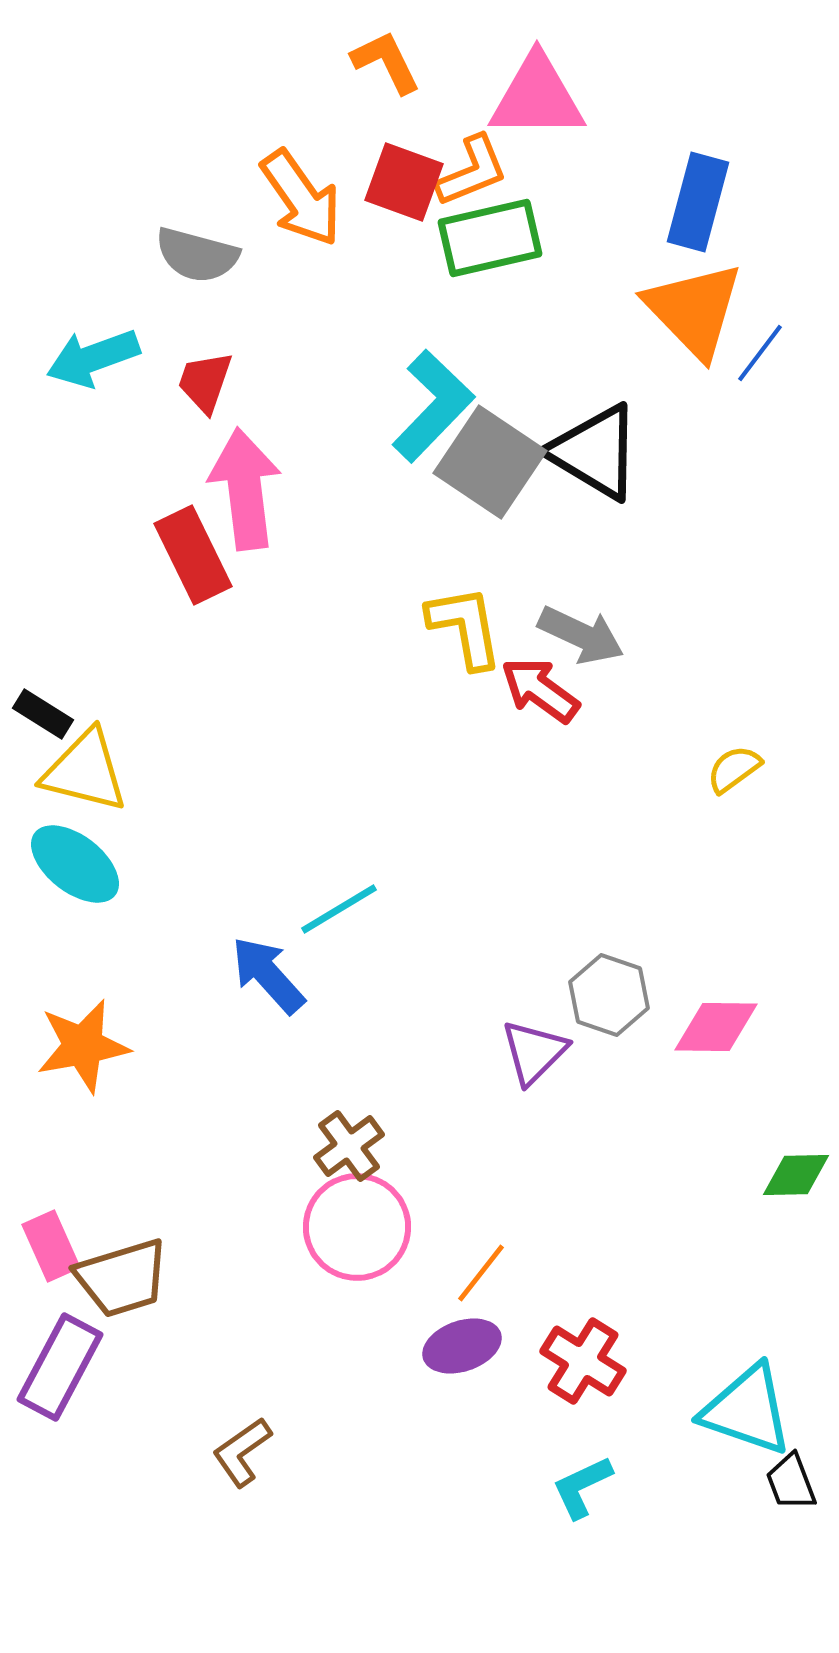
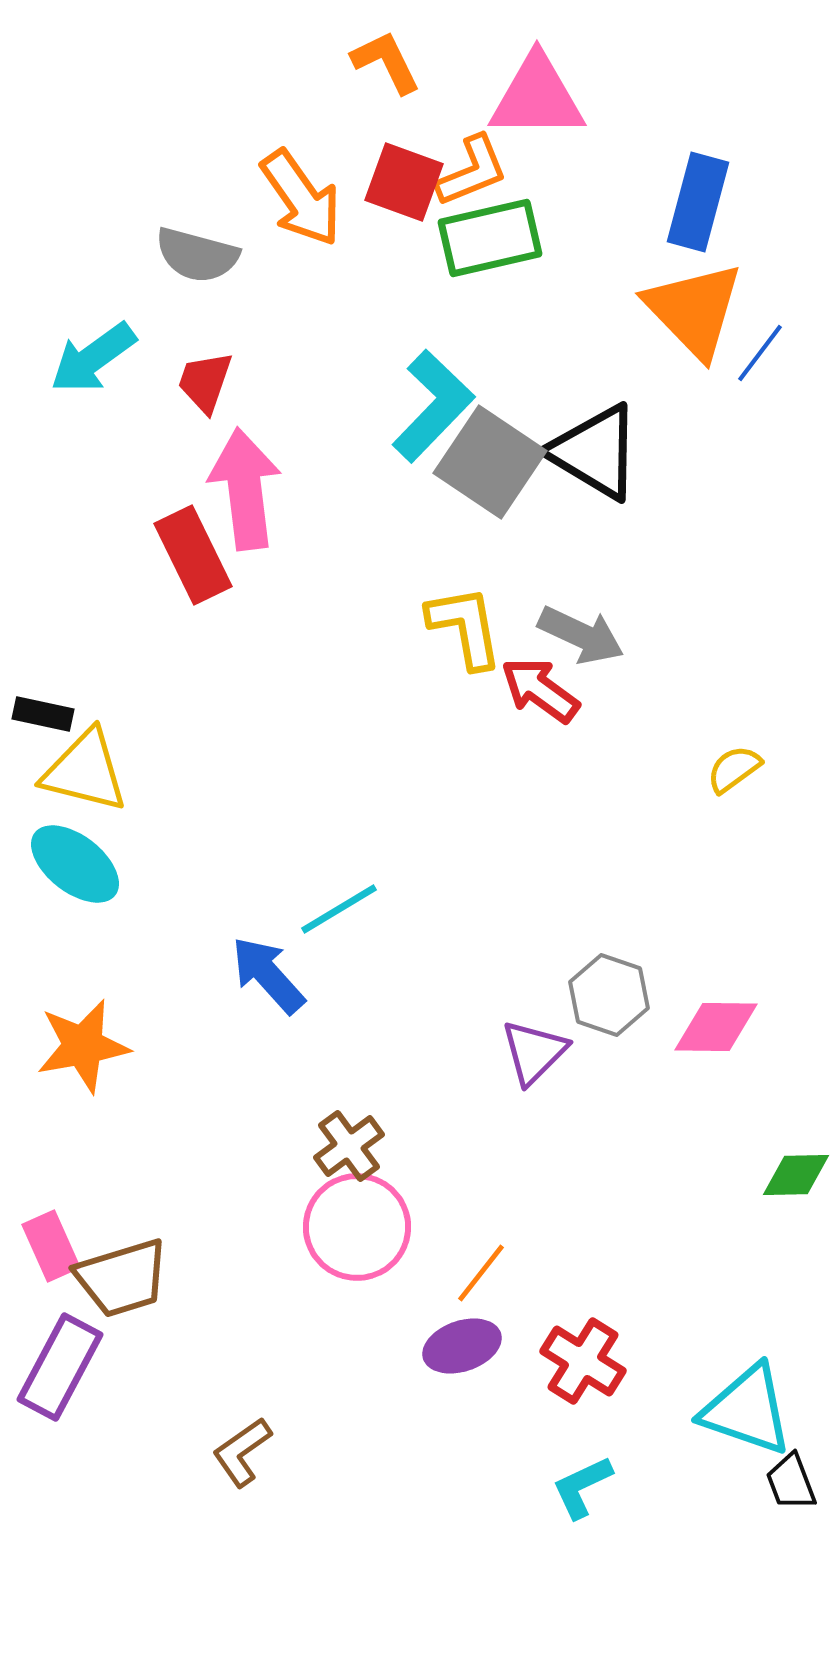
cyan arrow at (93, 358): rotated 16 degrees counterclockwise
black rectangle at (43, 714): rotated 20 degrees counterclockwise
